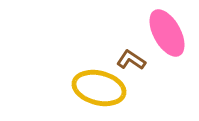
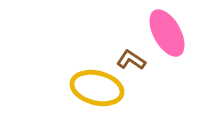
yellow ellipse: moved 2 px left
